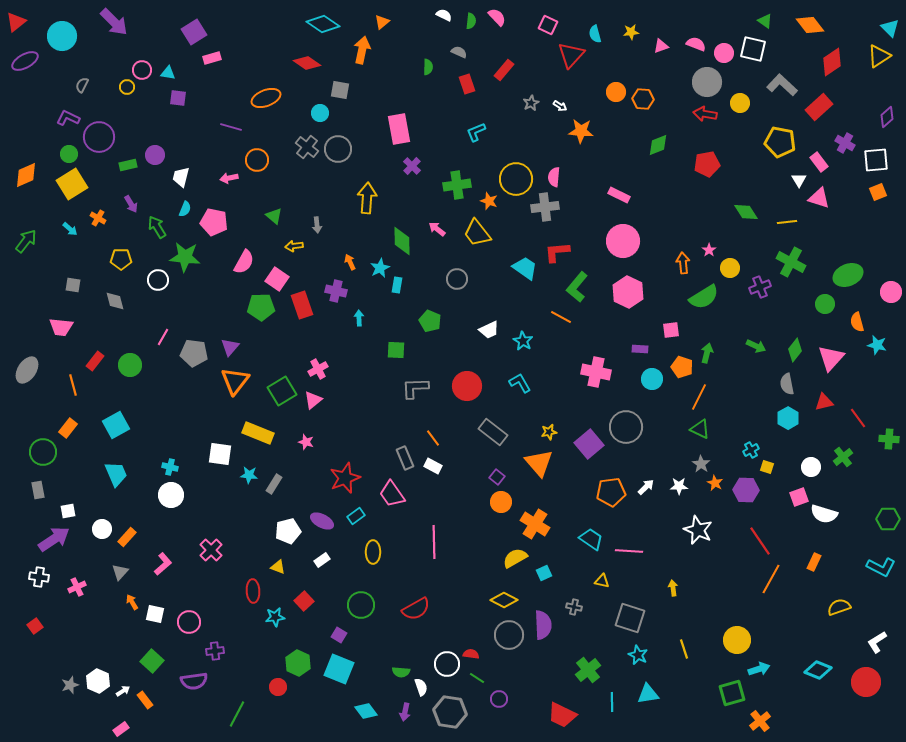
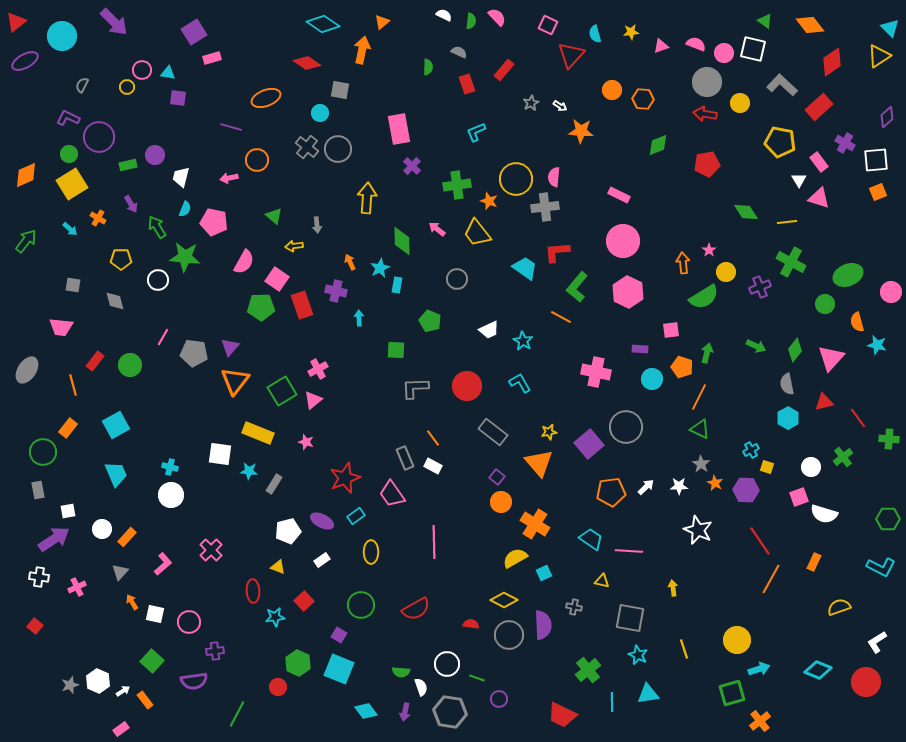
orange circle at (616, 92): moved 4 px left, 2 px up
yellow circle at (730, 268): moved 4 px left, 4 px down
cyan star at (249, 475): moved 4 px up
yellow ellipse at (373, 552): moved 2 px left
gray square at (630, 618): rotated 8 degrees counterclockwise
red square at (35, 626): rotated 14 degrees counterclockwise
red semicircle at (471, 654): moved 30 px up
green line at (477, 678): rotated 14 degrees counterclockwise
